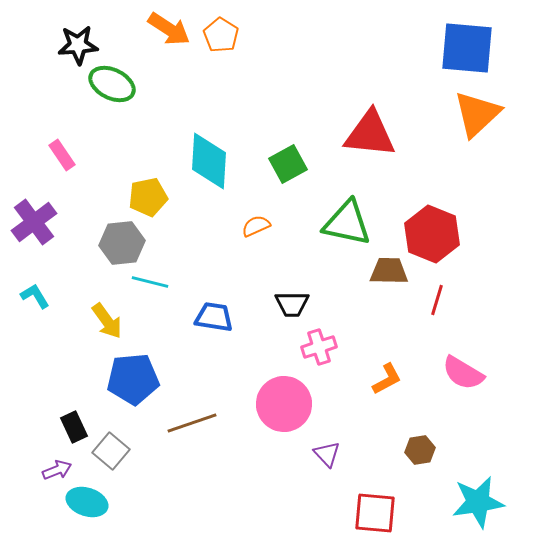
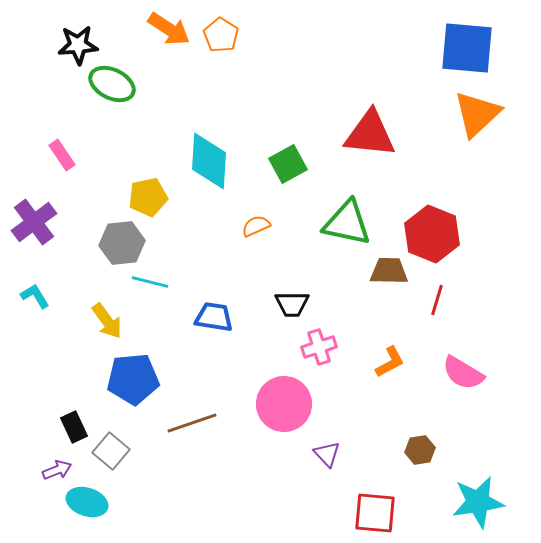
orange L-shape: moved 3 px right, 17 px up
